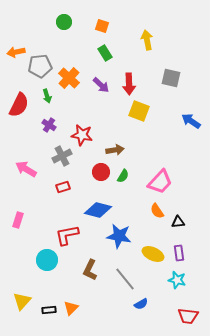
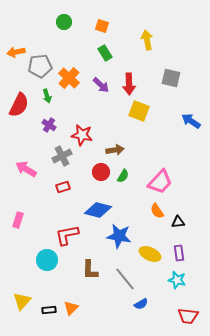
yellow ellipse: moved 3 px left
brown L-shape: rotated 25 degrees counterclockwise
